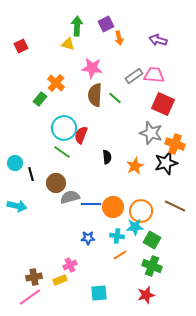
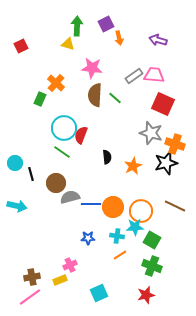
green rectangle at (40, 99): rotated 16 degrees counterclockwise
orange star at (135, 166): moved 2 px left
brown cross at (34, 277): moved 2 px left
cyan square at (99, 293): rotated 18 degrees counterclockwise
